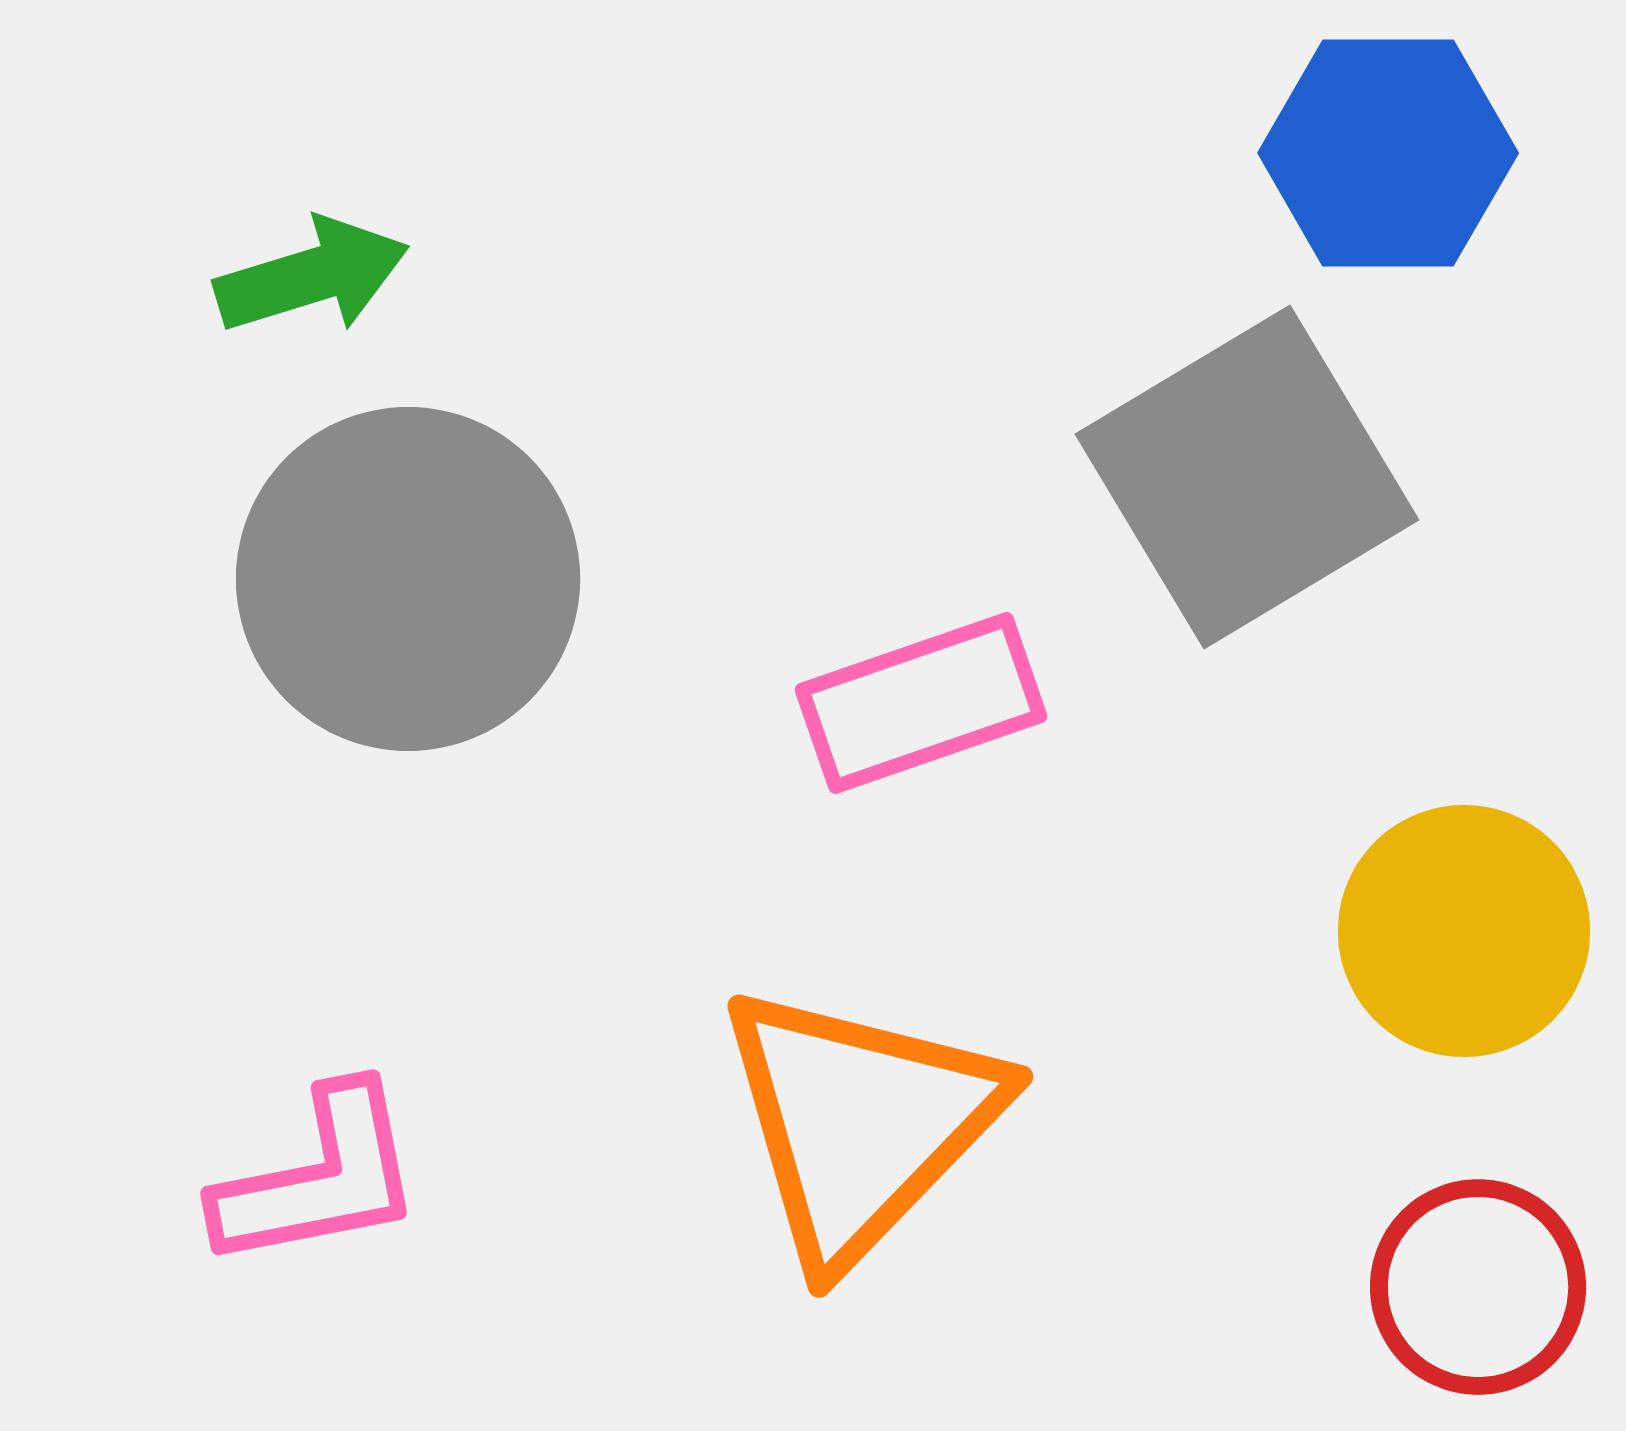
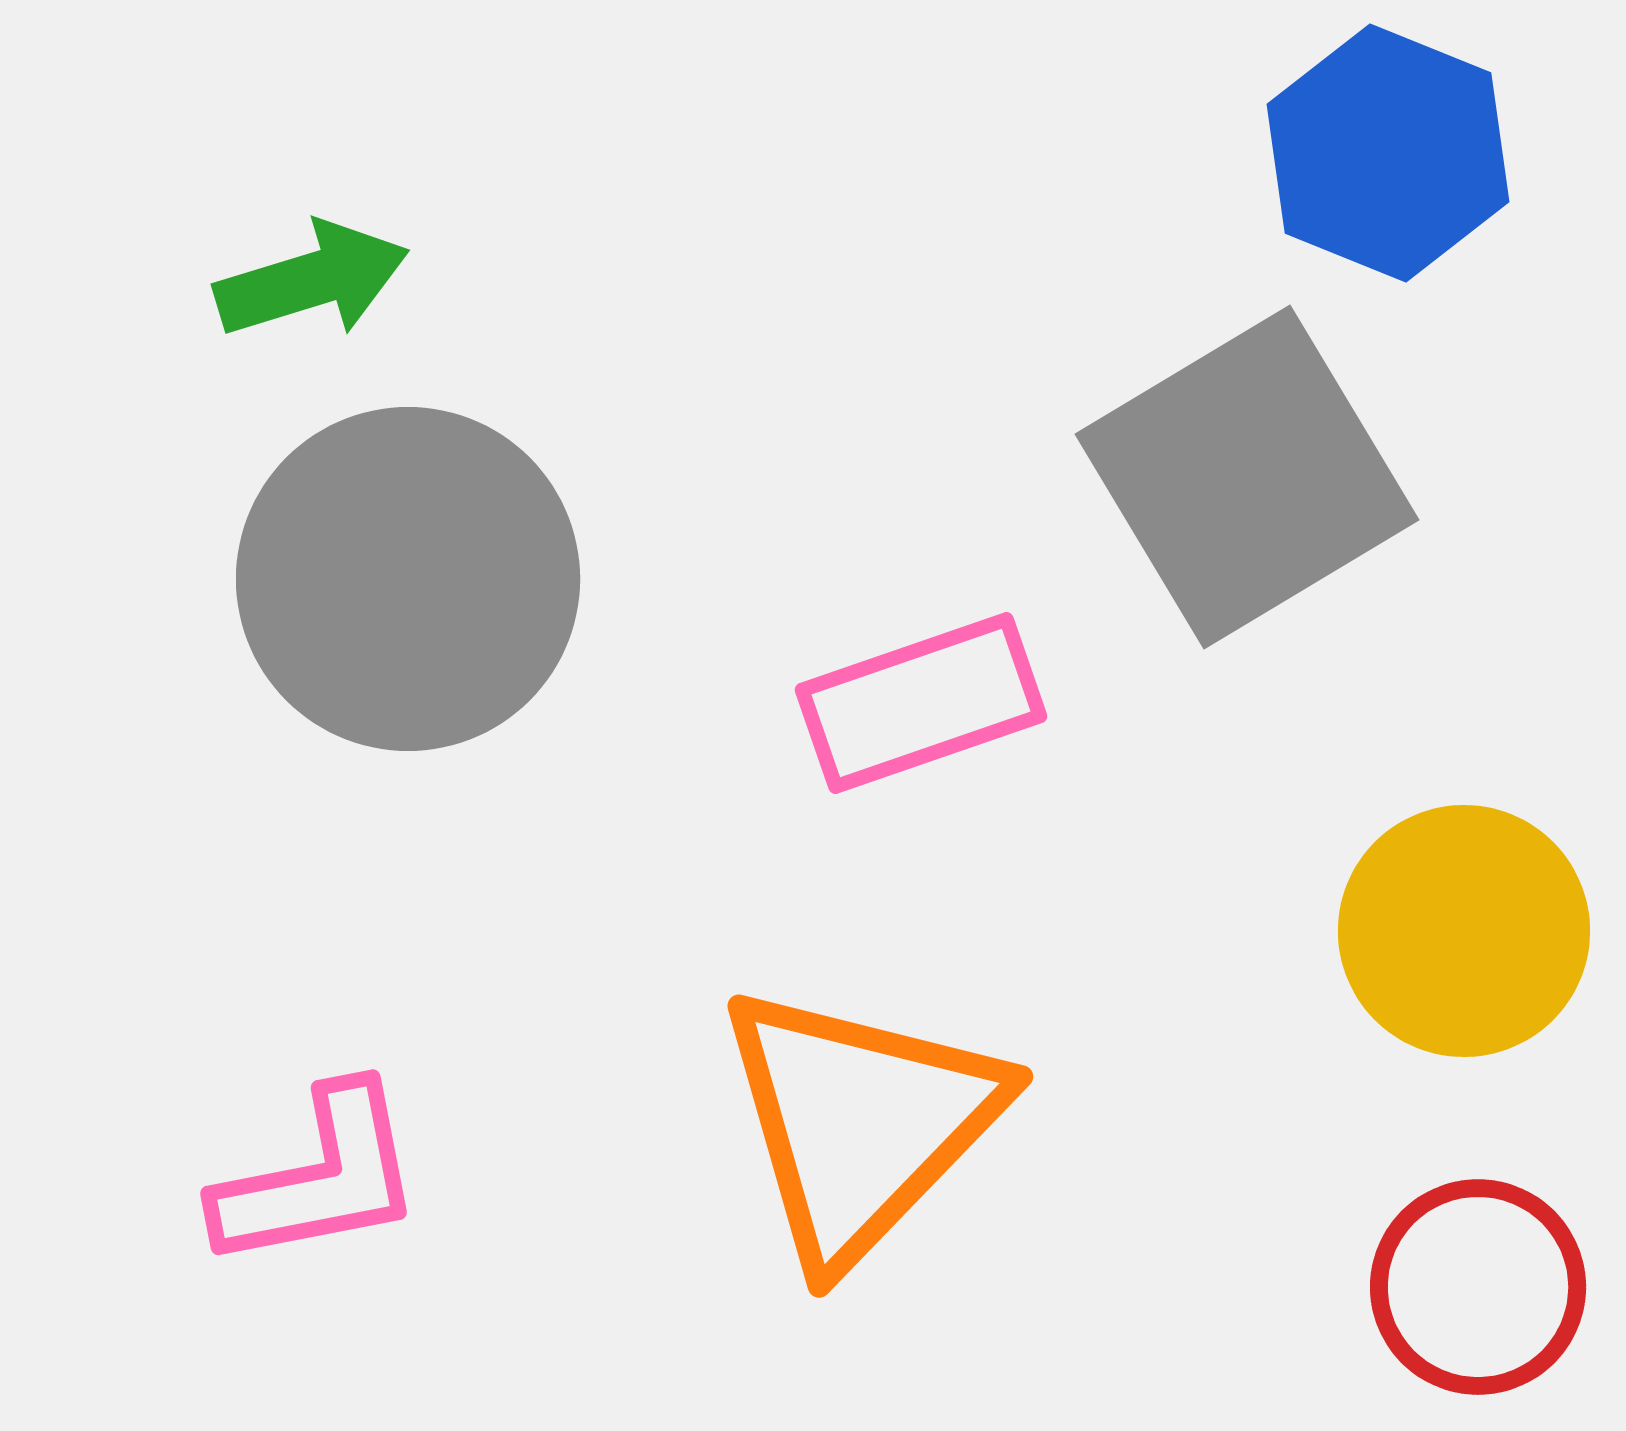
blue hexagon: rotated 22 degrees clockwise
green arrow: moved 4 px down
